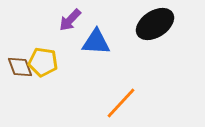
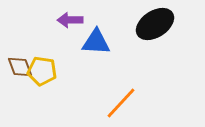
purple arrow: rotated 45 degrees clockwise
yellow pentagon: moved 1 px left, 9 px down
